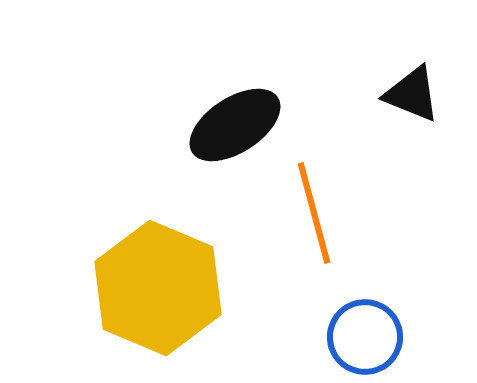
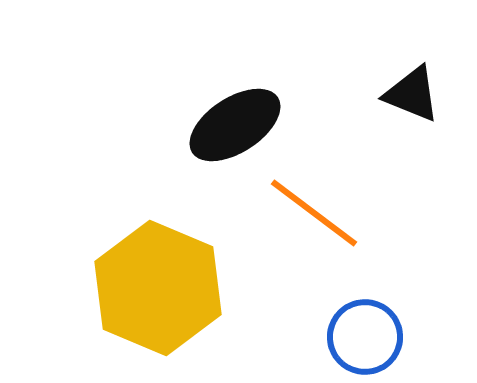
orange line: rotated 38 degrees counterclockwise
